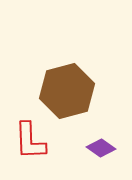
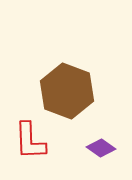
brown hexagon: rotated 24 degrees counterclockwise
